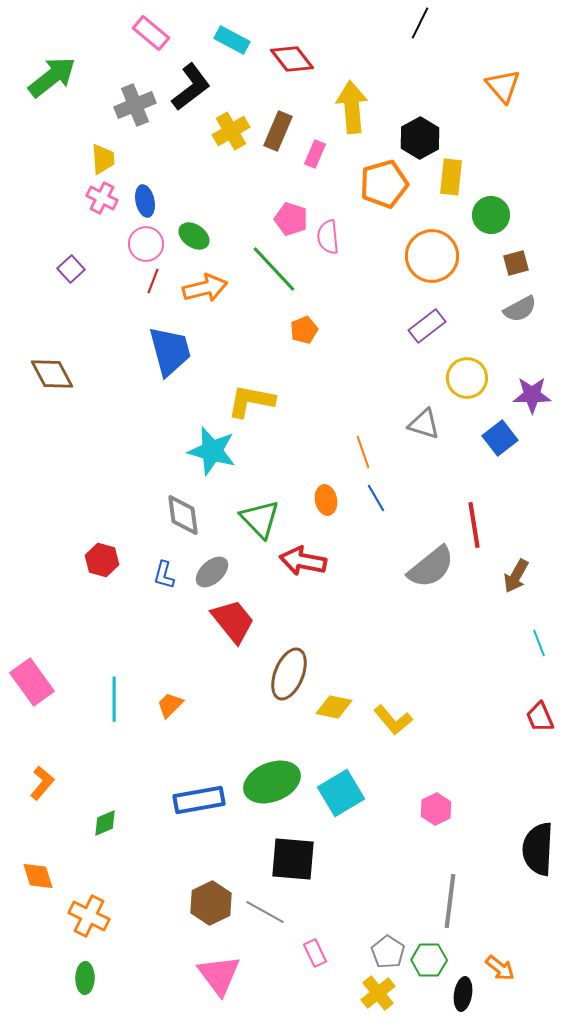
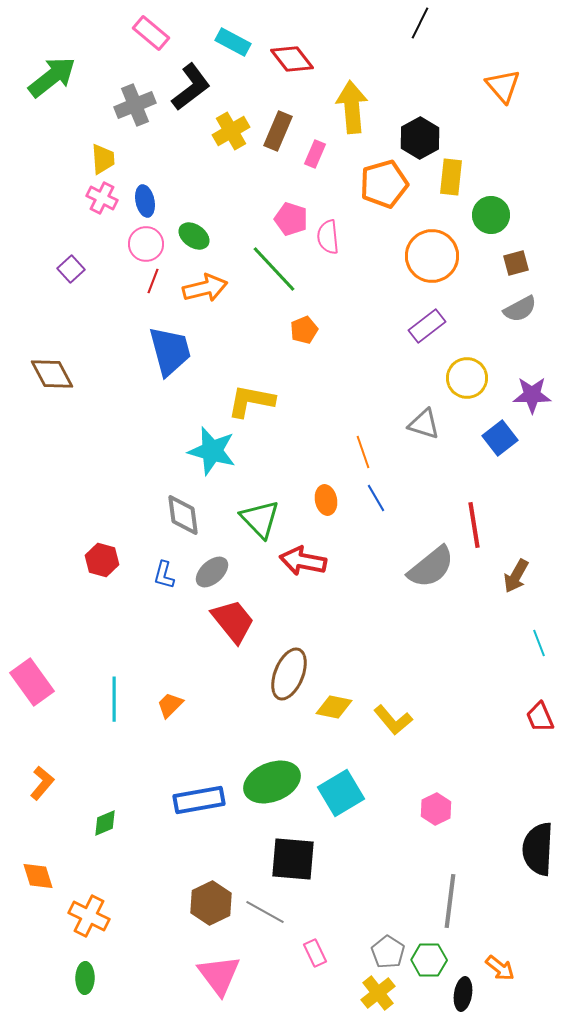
cyan rectangle at (232, 40): moved 1 px right, 2 px down
